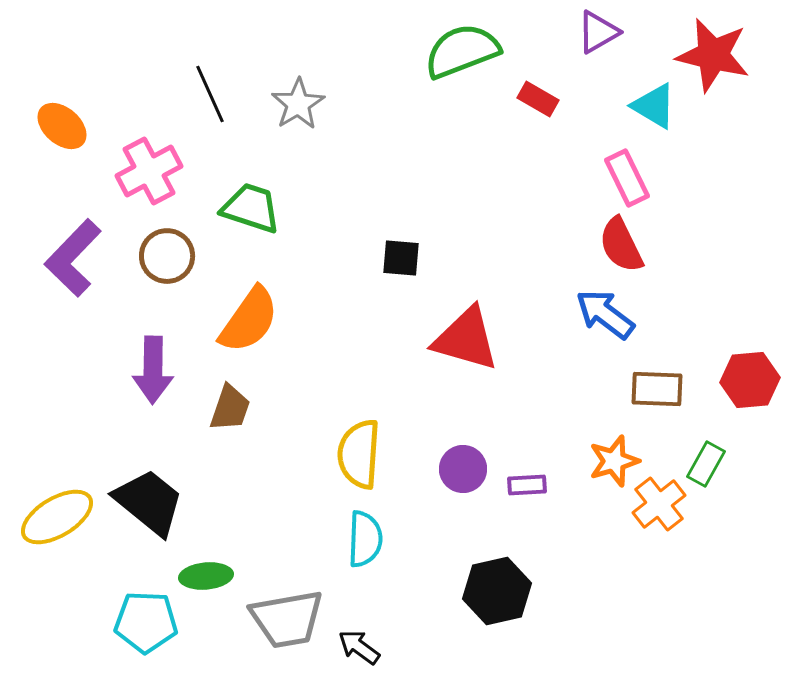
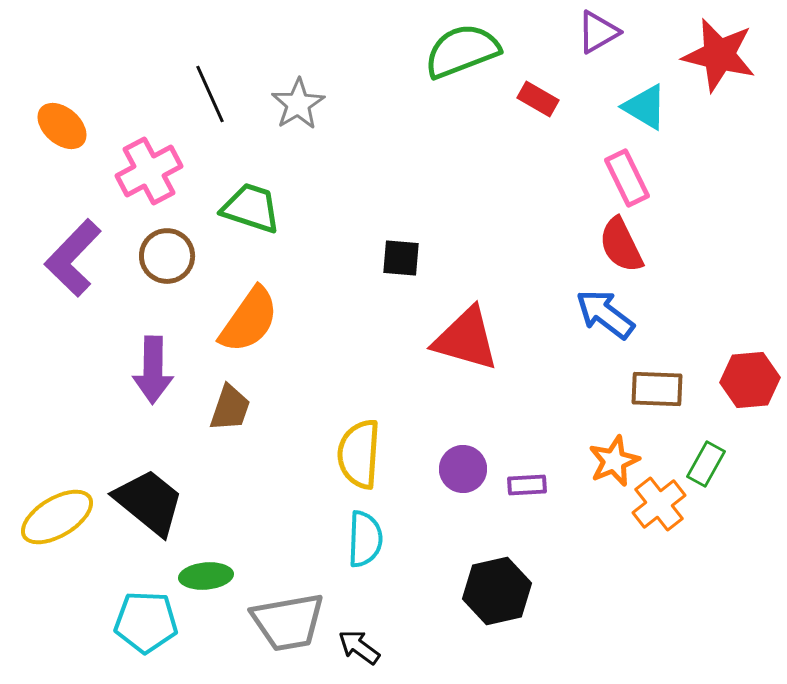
red star: moved 6 px right
cyan triangle: moved 9 px left, 1 px down
orange star: rotated 6 degrees counterclockwise
gray trapezoid: moved 1 px right, 3 px down
